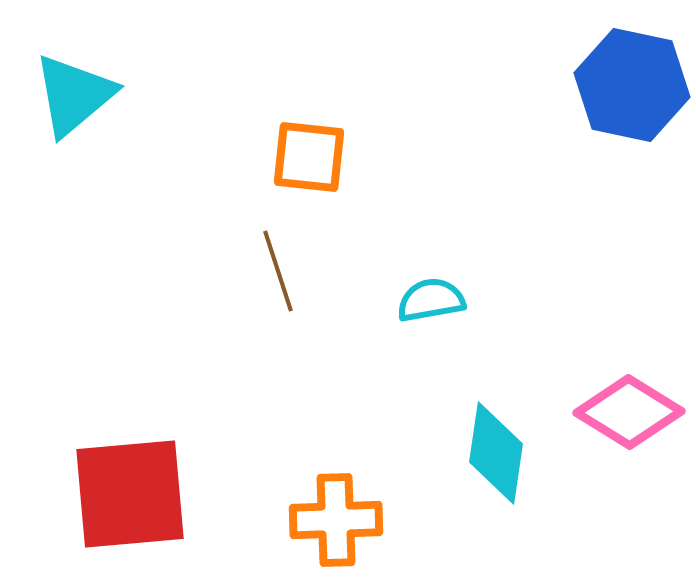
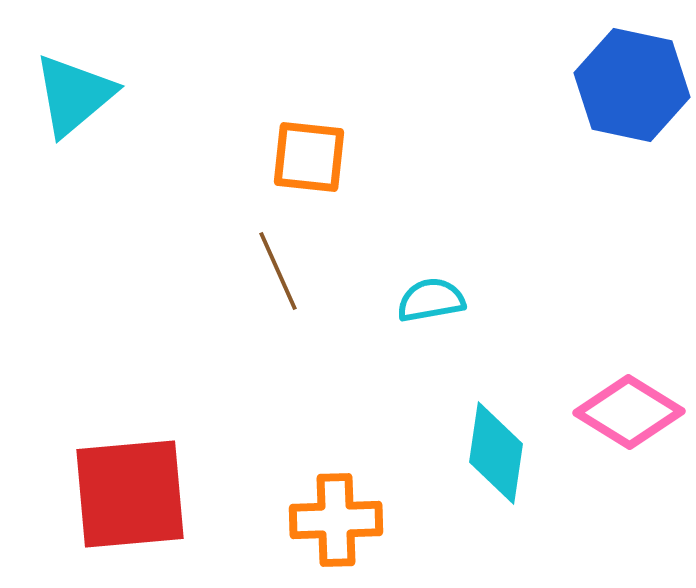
brown line: rotated 6 degrees counterclockwise
